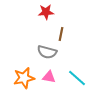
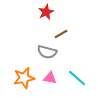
red star: rotated 21 degrees counterclockwise
brown line: rotated 48 degrees clockwise
pink triangle: moved 1 px right, 1 px down
